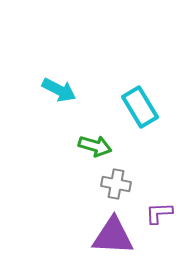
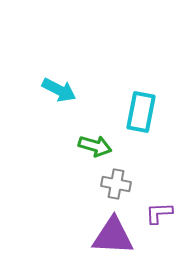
cyan rectangle: moved 1 px right, 5 px down; rotated 42 degrees clockwise
